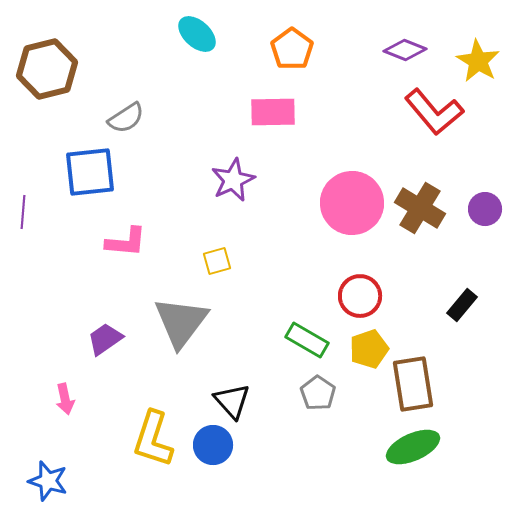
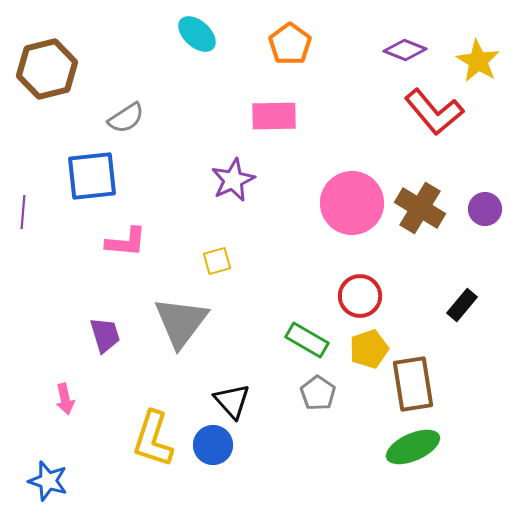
orange pentagon: moved 2 px left, 5 px up
pink rectangle: moved 1 px right, 4 px down
blue square: moved 2 px right, 4 px down
purple trapezoid: moved 4 px up; rotated 108 degrees clockwise
